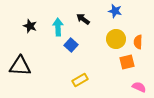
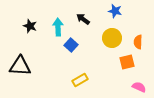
yellow circle: moved 4 px left, 1 px up
